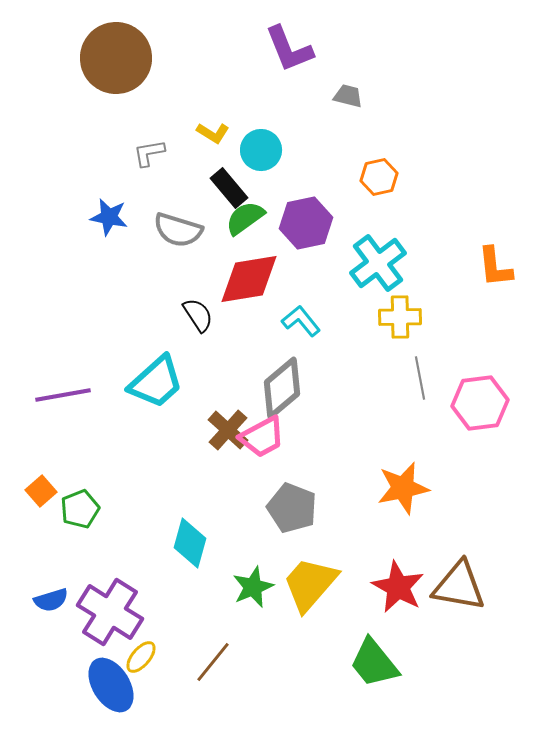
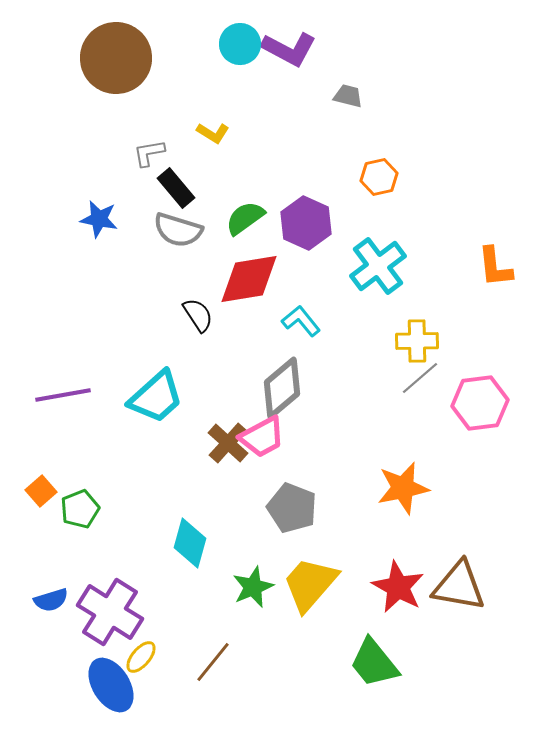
purple L-shape: rotated 40 degrees counterclockwise
cyan circle: moved 21 px left, 106 px up
black rectangle: moved 53 px left
blue star: moved 10 px left, 2 px down
purple hexagon: rotated 24 degrees counterclockwise
cyan cross: moved 3 px down
yellow cross: moved 17 px right, 24 px down
gray line: rotated 60 degrees clockwise
cyan trapezoid: moved 15 px down
brown cross: moved 13 px down
